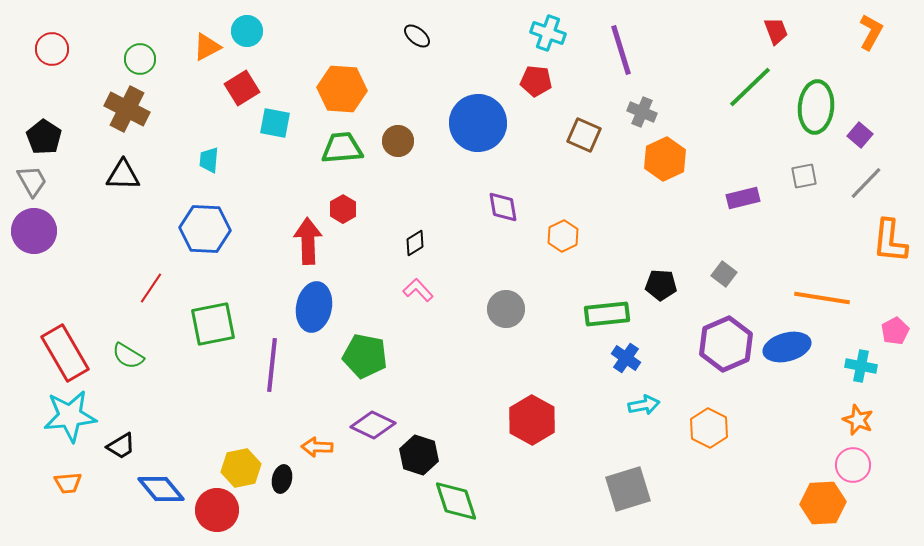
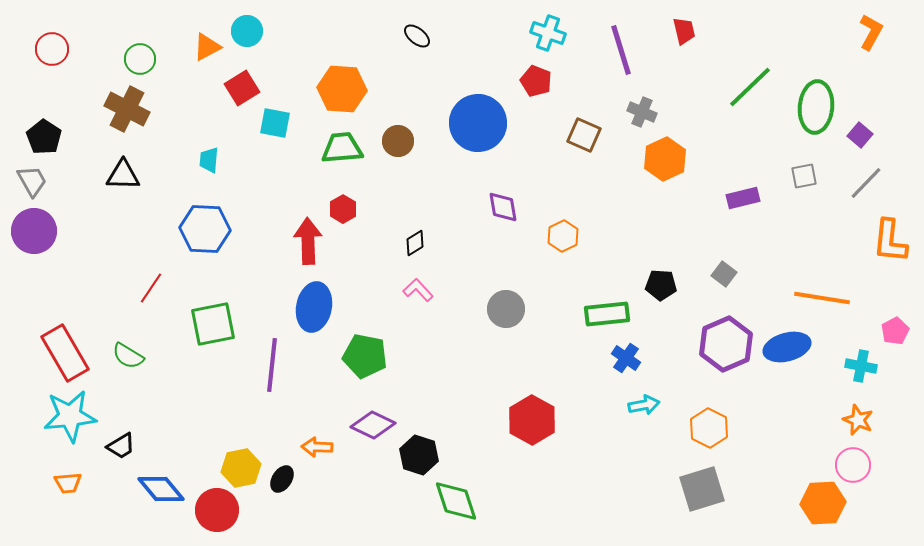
red trapezoid at (776, 31): moved 92 px left; rotated 8 degrees clockwise
red pentagon at (536, 81): rotated 16 degrees clockwise
black ellipse at (282, 479): rotated 20 degrees clockwise
gray square at (628, 489): moved 74 px right
